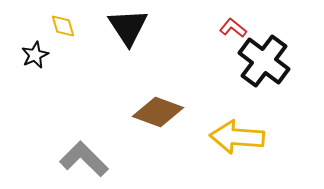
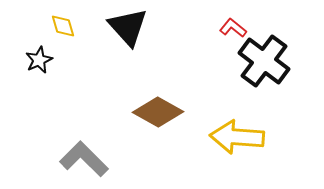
black triangle: rotated 9 degrees counterclockwise
black star: moved 4 px right, 5 px down
brown diamond: rotated 9 degrees clockwise
